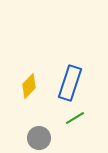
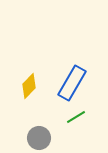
blue rectangle: moved 2 px right; rotated 12 degrees clockwise
green line: moved 1 px right, 1 px up
